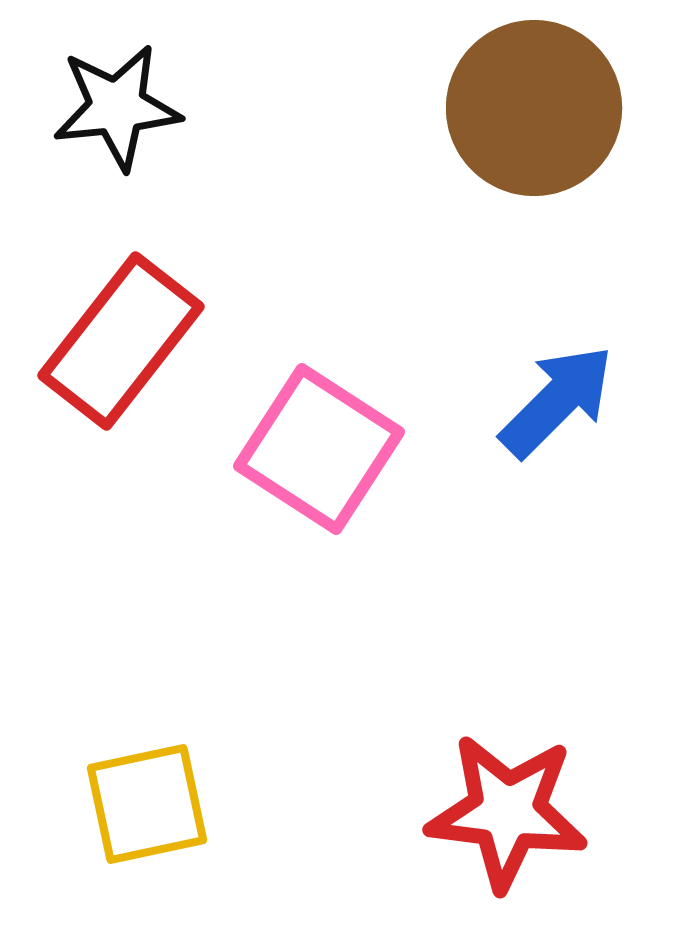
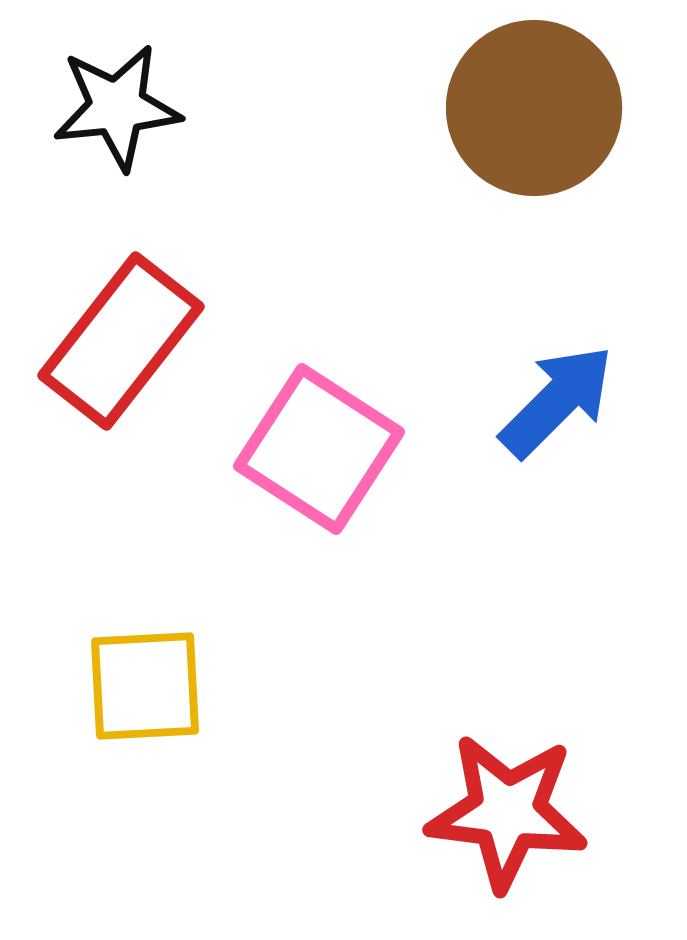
yellow square: moved 2 px left, 118 px up; rotated 9 degrees clockwise
